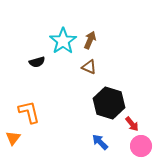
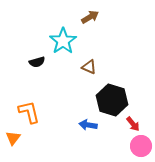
brown arrow: moved 23 px up; rotated 36 degrees clockwise
black hexagon: moved 3 px right, 3 px up
red arrow: moved 1 px right
blue arrow: moved 12 px left, 17 px up; rotated 36 degrees counterclockwise
